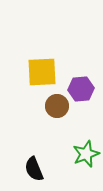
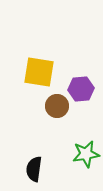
yellow square: moved 3 px left; rotated 12 degrees clockwise
green star: rotated 12 degrees clockwise
black semicircle: rotated 30 degrees clockwise
